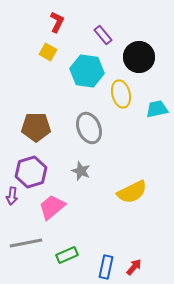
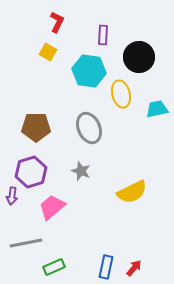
purple rectangle: rotated 42 degrees clockwise
cyan hexagon: moved 2 px right
green rectangle: moved 13 px left, 12 px down
red arrow: moved 1 px down
